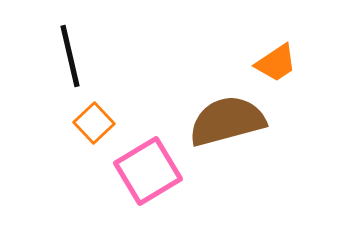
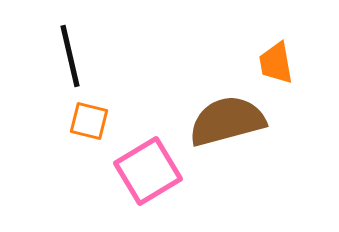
orange trapezoid: rotated 114 degrees clockwise
orange square: moved 5 px left, 2 px up; rotated 33 degrees counterclockwise
